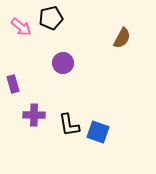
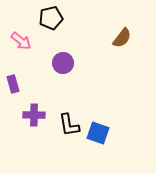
pink arrow: moved 14 px down
brown semicircle: rotated 10 degrees clockwise
blue square: moved 1 px down
